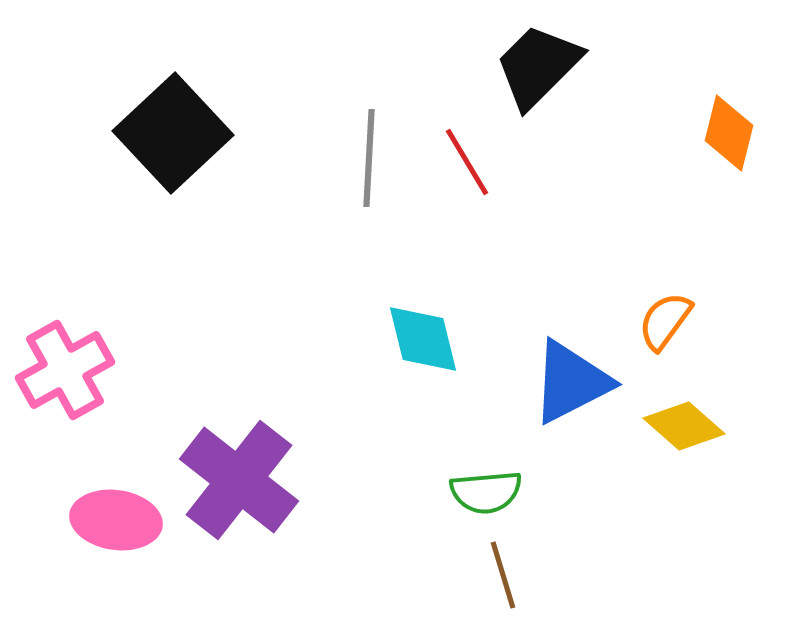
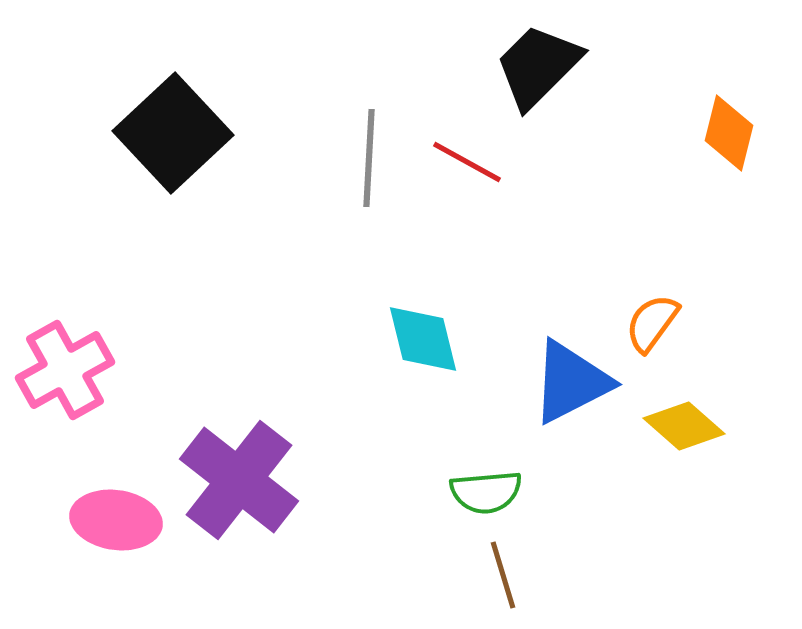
red line: rotated 30 degrees counterclockwise
orange semicircle: moved 13 px left, 2 px down
